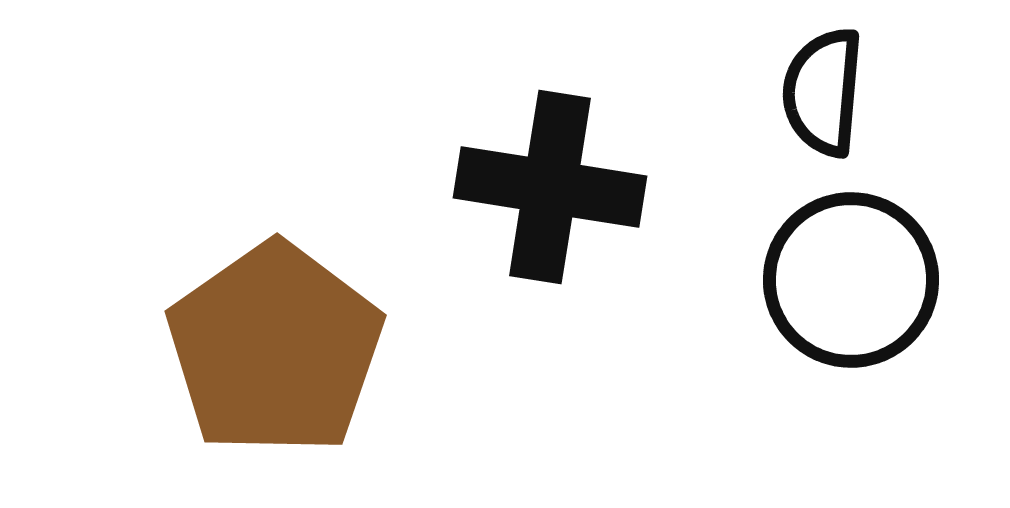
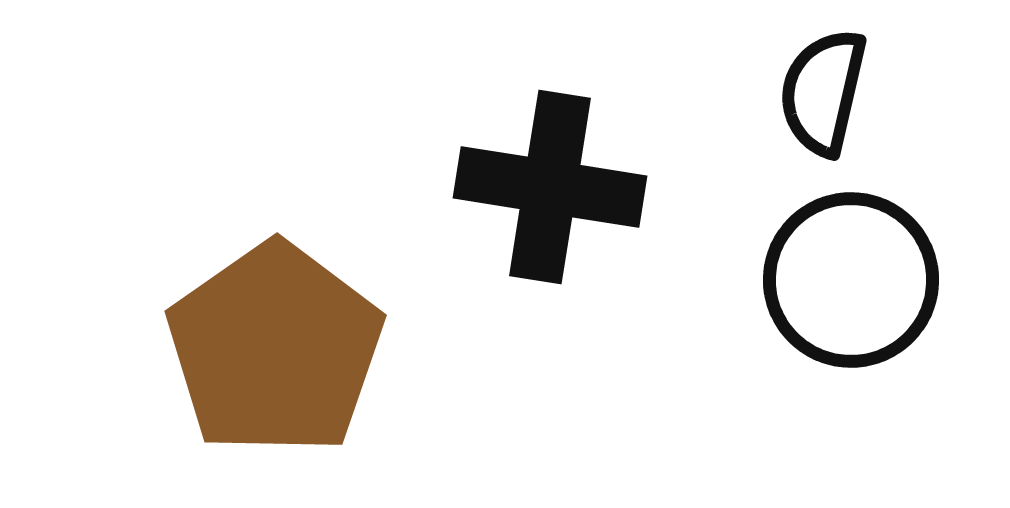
black semicircle: rotated 8 degrees clockwise
